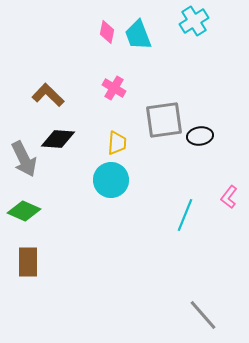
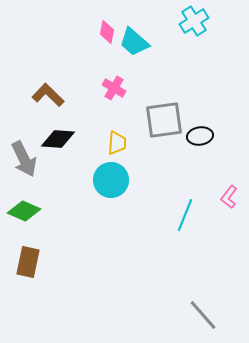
cyan trapezoid: moved 4 px left, 7 px down; rotated 28 degrees counterclockwise
brown rectangle: rotated 12 degrees clockwise
